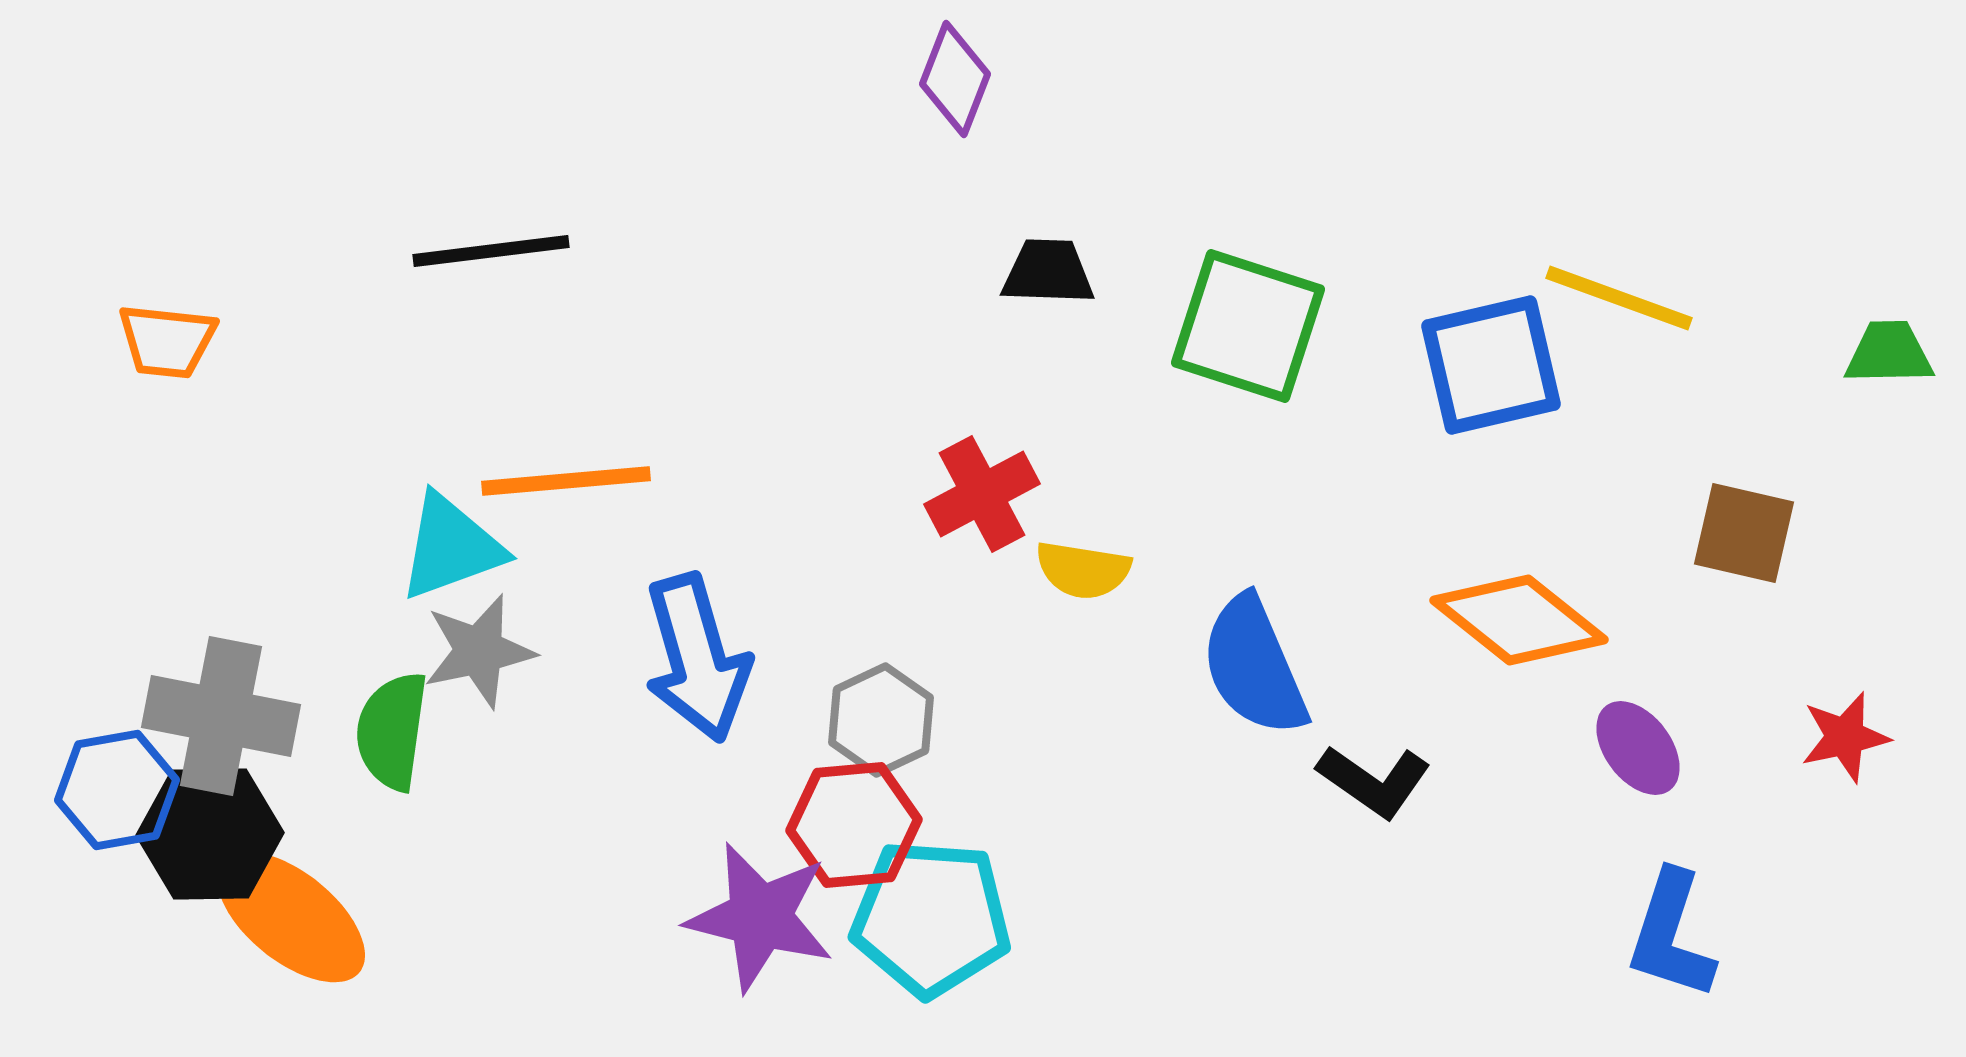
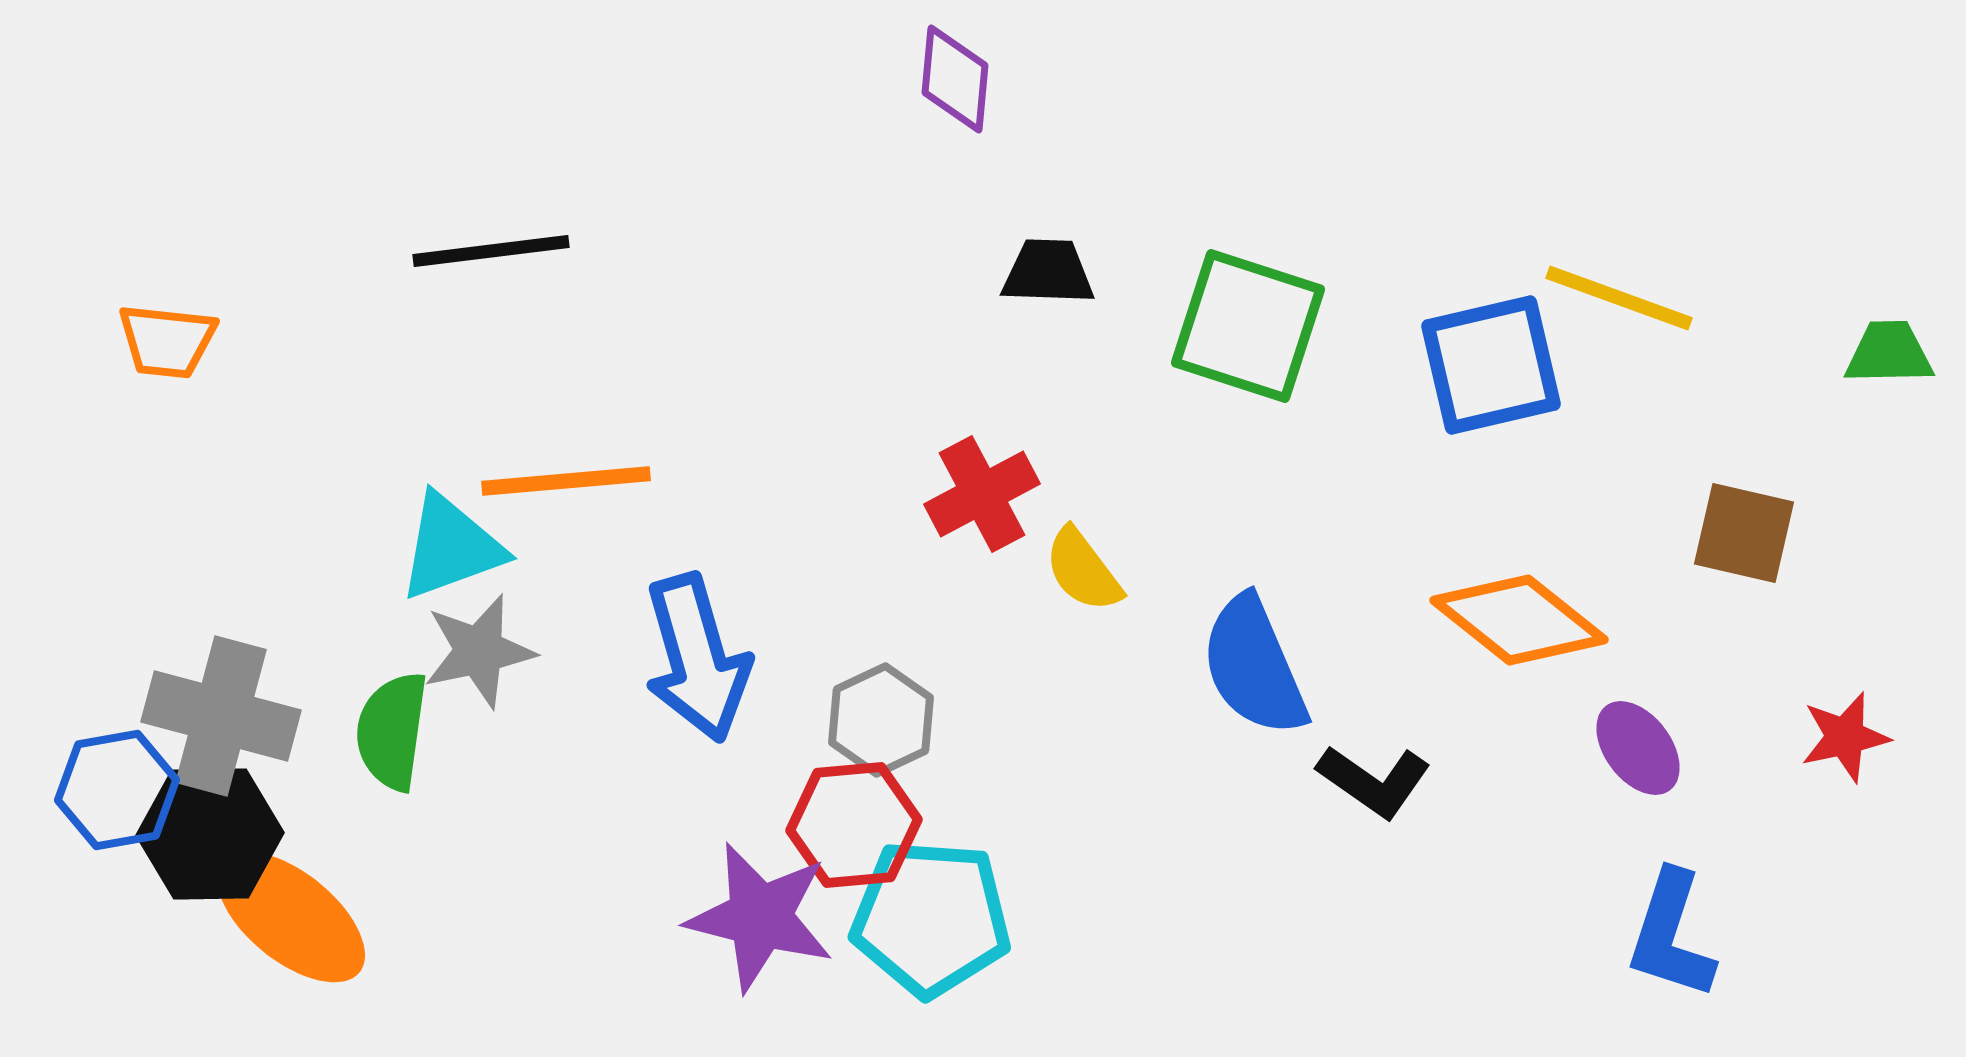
purple diamond: rotated 16 degrees counterclockwise
yellow semicircle: rotated 44 degrees clockwise
gray cross: rotated 4 degrees clockwise
